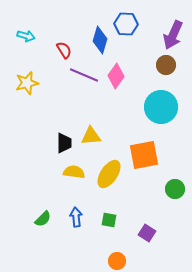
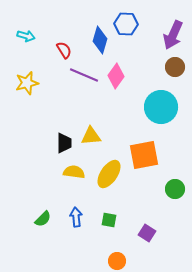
brown circle: moved 9 px right, 2 px down
